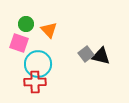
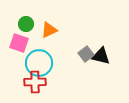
orange triangle: rotated 48 degrees clockwise
cyan circle: moved 1 px right, 1 px up
